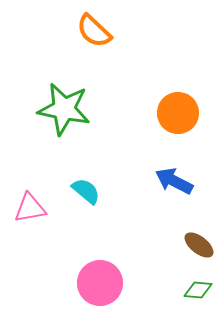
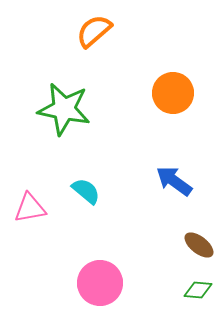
orange semicircle: rotated 96 degrees clockwise
orange circle: moved 5 px left, 20 px up
blue arrow: rotated 9 degrees clockwise
